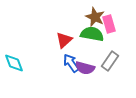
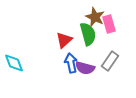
green semicircle: moved 4 px left; rotated 65 degrees clockwise
blue arrow: rotated 24 degrees clockwise
